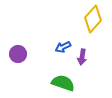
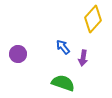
blue arrow: rotated 77 degrees clockwise
purple arrow: moved 1 px right, 1 px down
